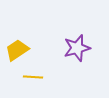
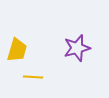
yellow trapezoid: rotated 140 degrees clockwise
